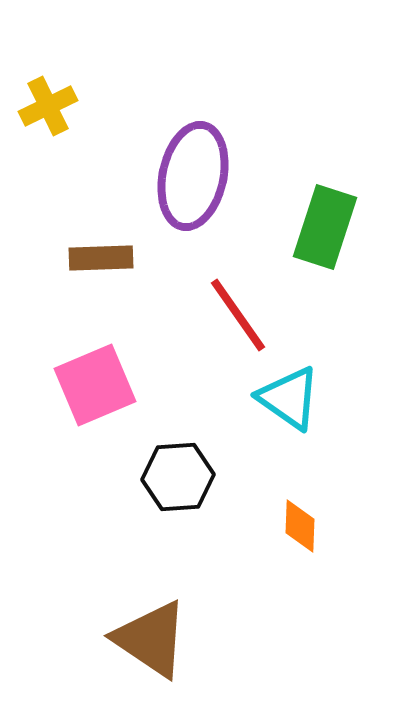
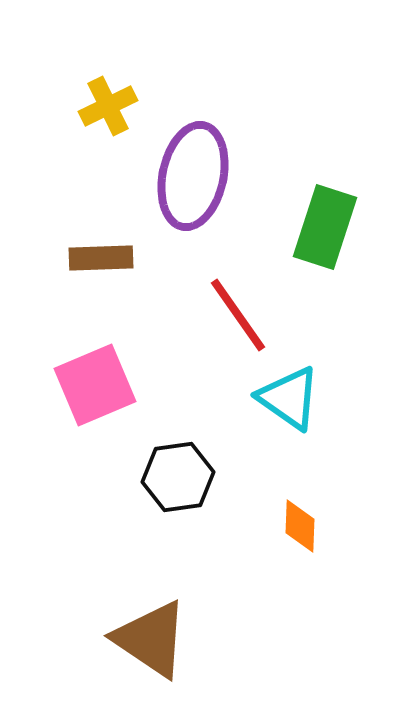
yellow cross: moved 60 px right
black hexagon: rotated 4 degrees counterclockwise
